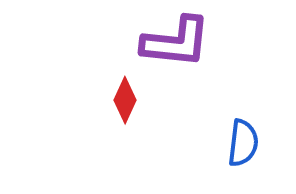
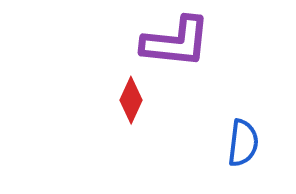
red diamond: moved 6 px right
